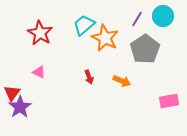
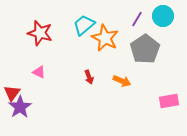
red star: rotated 15 degrees counterclockwise
